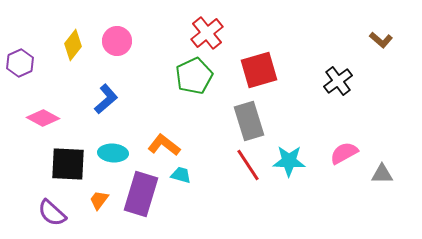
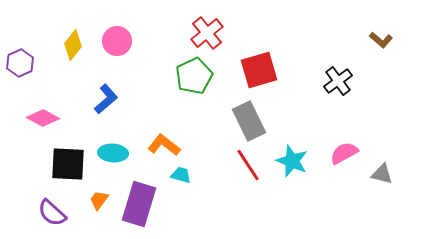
gray rectangle: rotated 9 degrees counterclockwise
cyan star: moved 3 px right; rotated 20 degrees clockwise
gray triangle: rotated 15 degrees clockwise
purple rectangle: moved 2 px left, 10 px down
